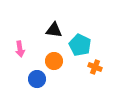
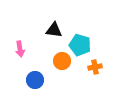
cyan pentagon: rotated 10 degrees counterclockwise
orange circle: moved 8 px right
orange cross: rotated 32 degrees counterclockwise
blue circle: moved 2 px left, 1 px down
